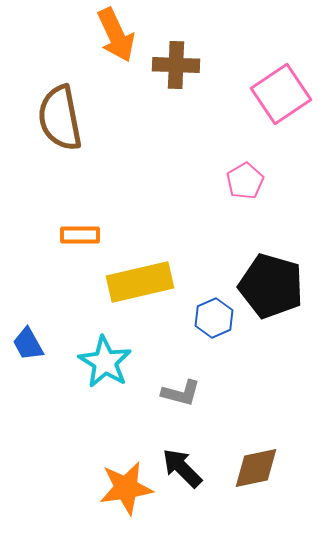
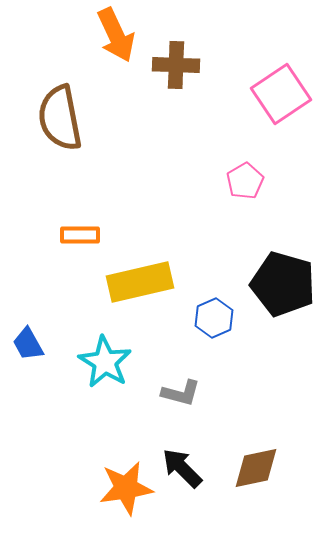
black pentagon: moved 12 px right, 2 px up
